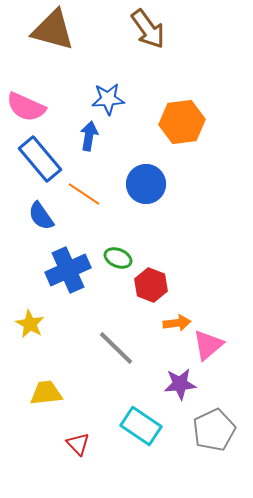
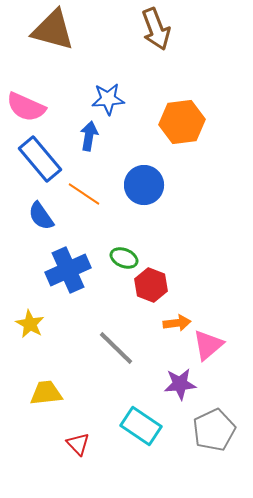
brown arrow: moved 8 px right; rotated 15 degrees clockwise
blue circle: moved 2 px left, 1 px down
green ellipse: moved 6 px right
